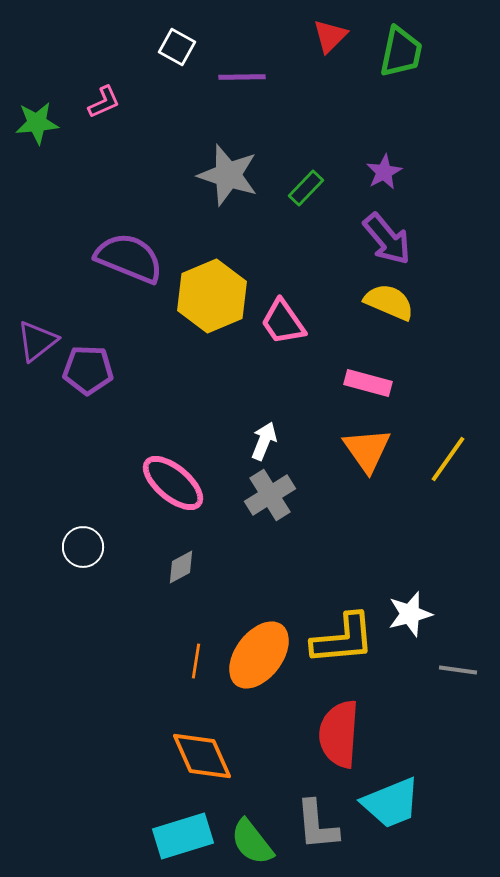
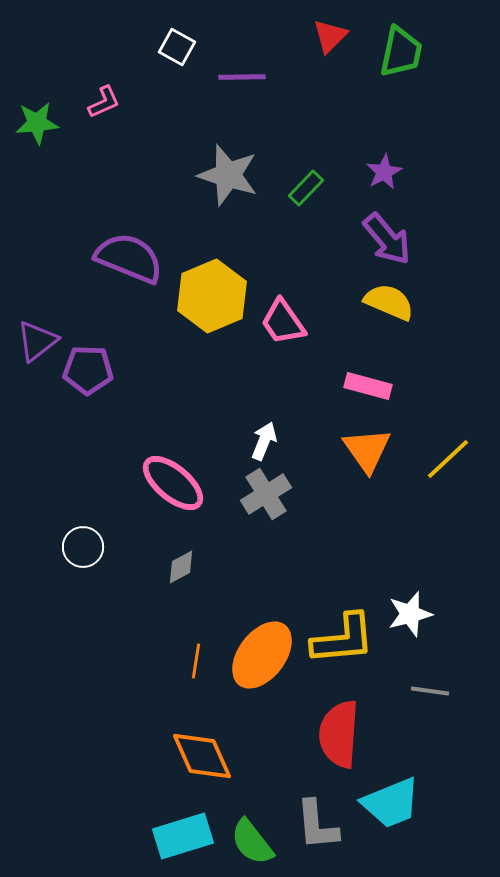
pink rectangle: moved 3 px down
yellow line: rotated 12 degrees clockwise
gray cross: moved 4 px left, 1 px up
orange ellipse: moved 3 px right
gray line: moved 28 px left, 21 px down
